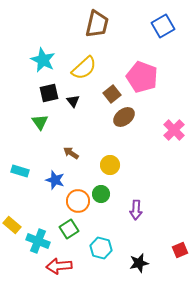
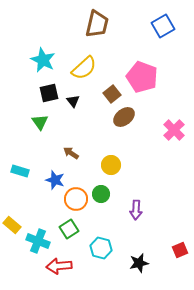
yellow circle: moved 1 px right
orange circle: moved 2 px left, 2 px up
